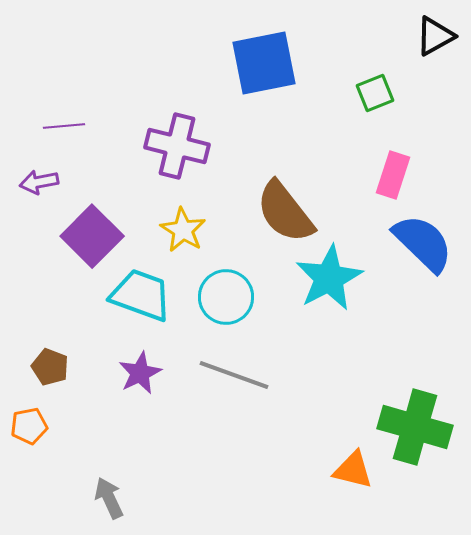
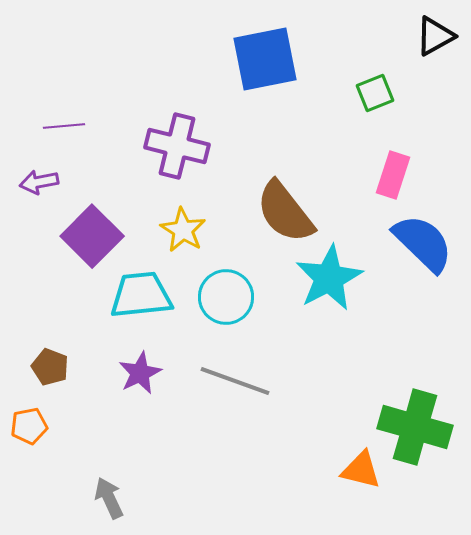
blue square: moved 1 px right, 4 px up
cyan trapezoid: rotated 26 degrees counterclockwise
gray line: moved 1 px right, 6 px down
orange triangle: moved 8 px right
